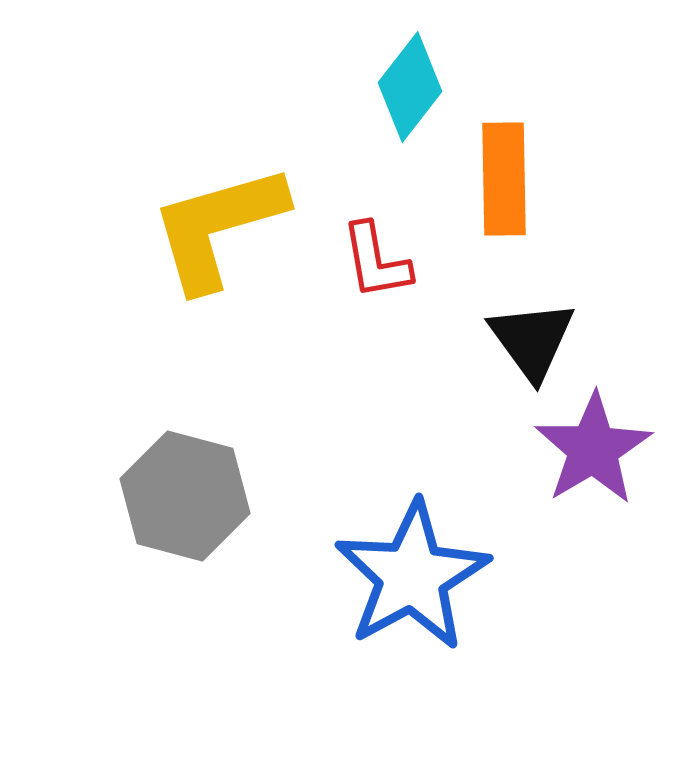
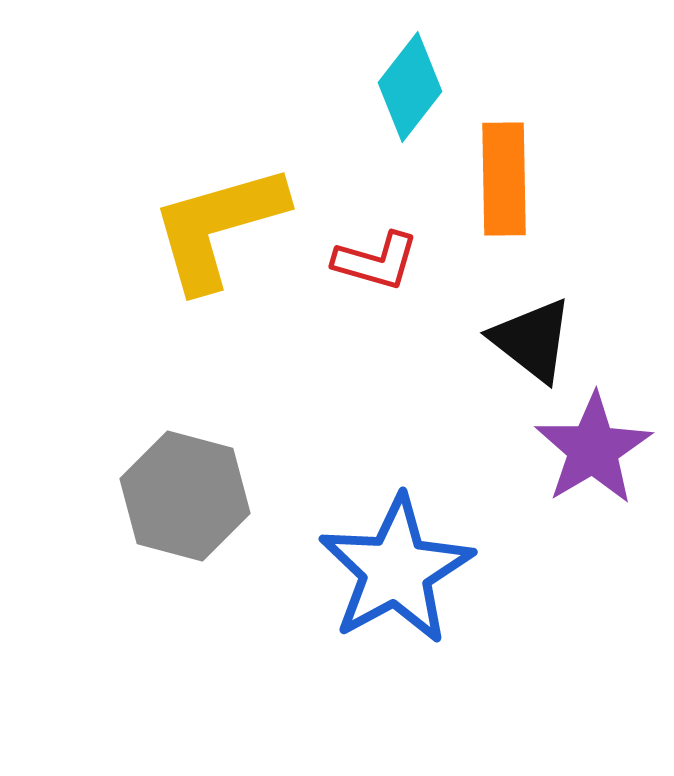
red L-shape: rotated 64 degrees counterclockwise
black triangle: rotated 16 degrees counterclockwise
blue star: moved 16 px left, 6 px up
